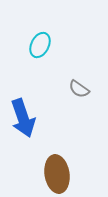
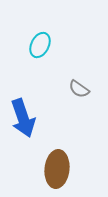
brown ellipse: moved 5 px up; rotated 15 degrees clockwise
